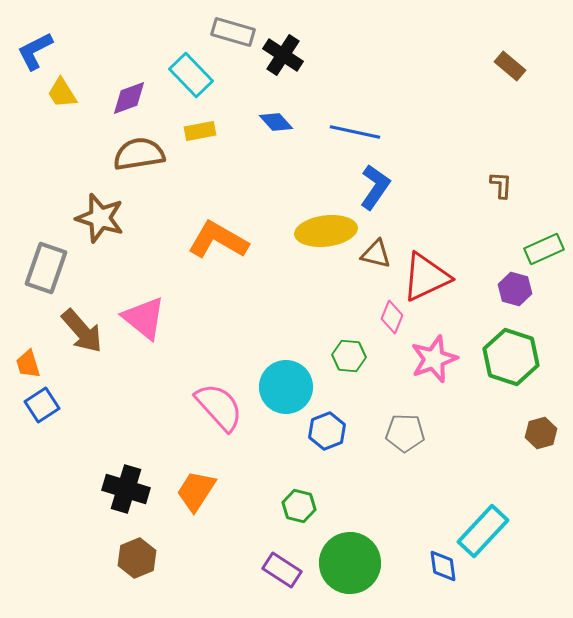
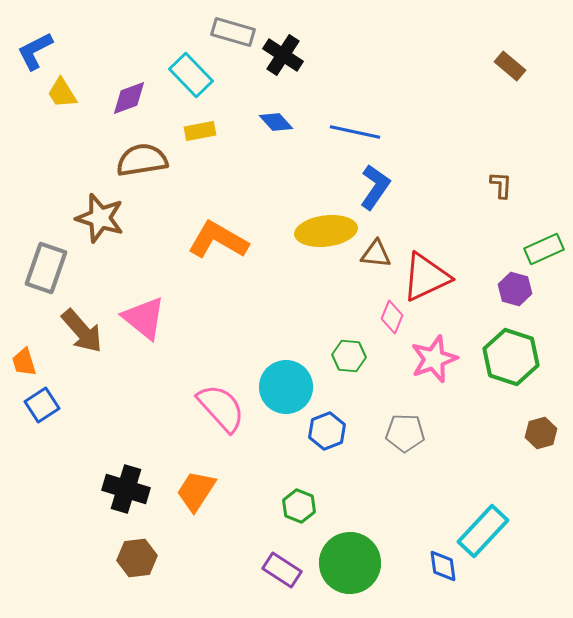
brown semicircle at (139, 154): moved 3 px right, 6 px down
brown triangle at (376, 254): rotated 8 degrees counterclockwise
orange trapezoid at (28, 364): moved 4 px left, 2 px up
pink semicircle at (219, 407): moved 2 px right, 1 px down
green hexagon at (299, 506): rotated 8 degrees clockwise
brown hexagon at (137, 558): rotated 15 degrees clockwise
